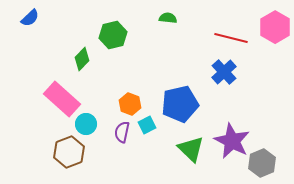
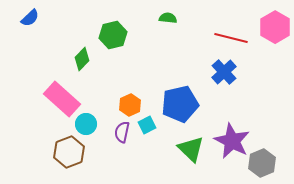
orange hexagon: moved 1 px down; rotated 15 degrees clockwise
